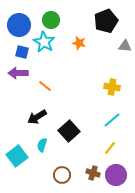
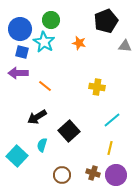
blue circle: moved 1 px right, 4 px down
yellow cross: moved 15 px left
yellow line: rotated 24 degrees counterclockwise
cyan square: rotated 10 degrees counterclockwise
